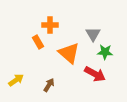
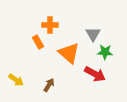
yellow arrow: rotated 70 degrees clockwise
